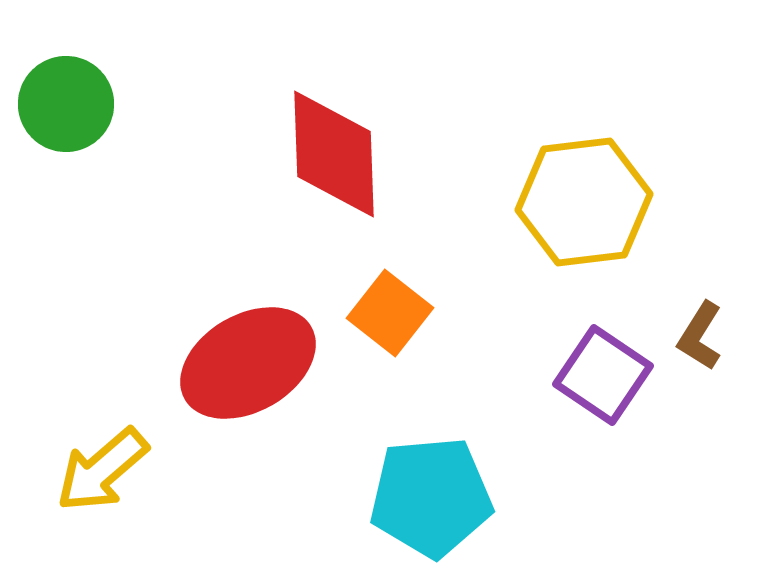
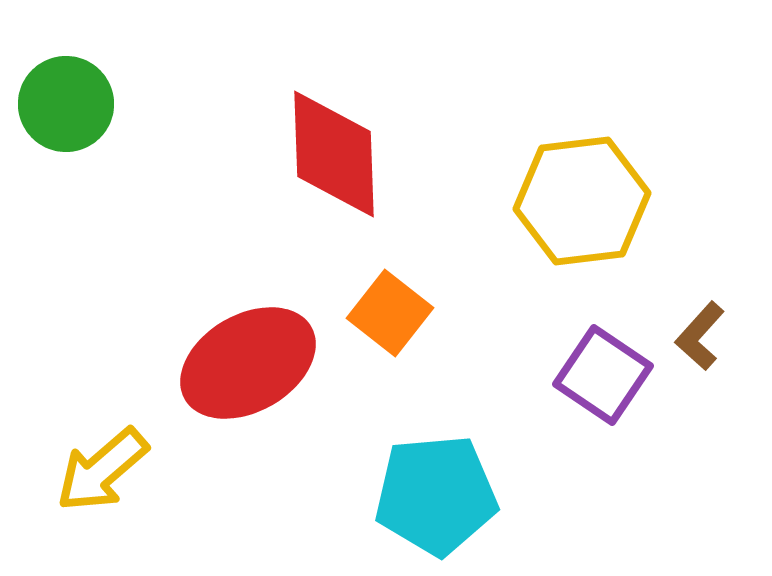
yellow hexagon: moved 2 px left, 1 px up
brown L-shape: rotated 10 degrees clockwise
cyan pentagon: moved 5 px right, 2 px up
